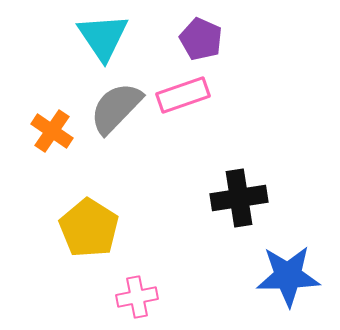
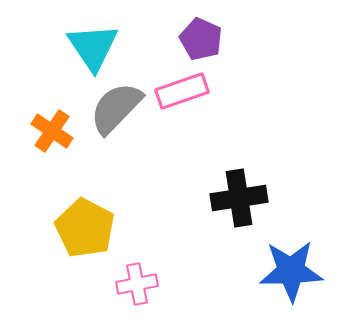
cyan triangle: moved 10 px left, 10 px down
pink rectangle: moved 1 px left, 4 px up
yellow pentagon: moved 4 px left; rotated 4 degrees counterclockwise
blue star: moved 3 px right, 5 px up
pink cross: moved 13 px up
